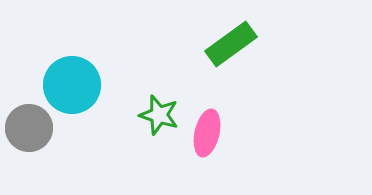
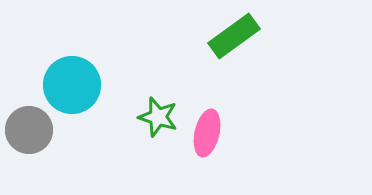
green rectangle: moved 3 px right, 8 px up
green star: moved 1 px left, 2 px down
gray circle: moved 2 px down
